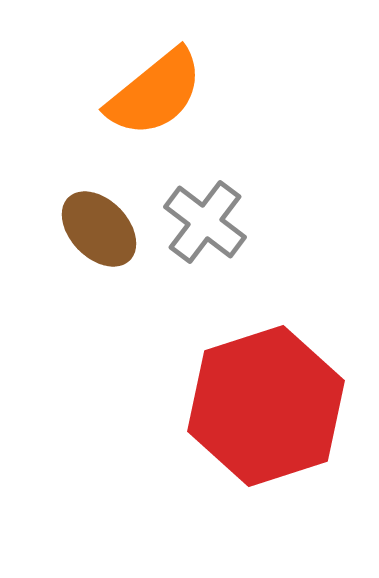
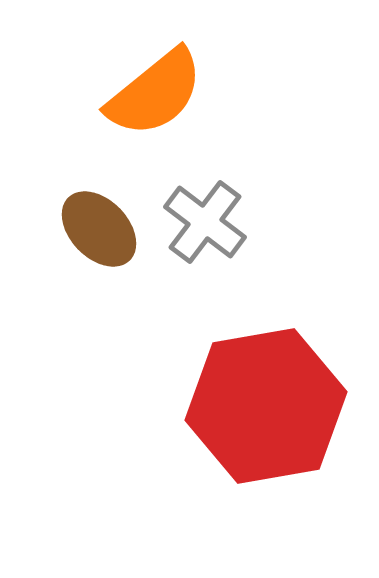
red hexagon: rotated 8 degrees clockwise
